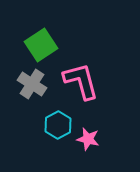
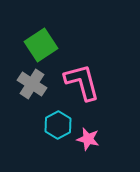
pink L-shape: moved 1 px right, 1 px down
